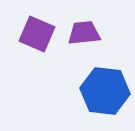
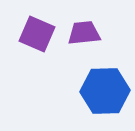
blue hexagon: rotated 9 degrees counterclockwise
